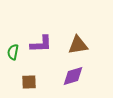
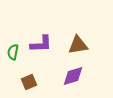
brown square: rotated 21 degrees counterclockwise
